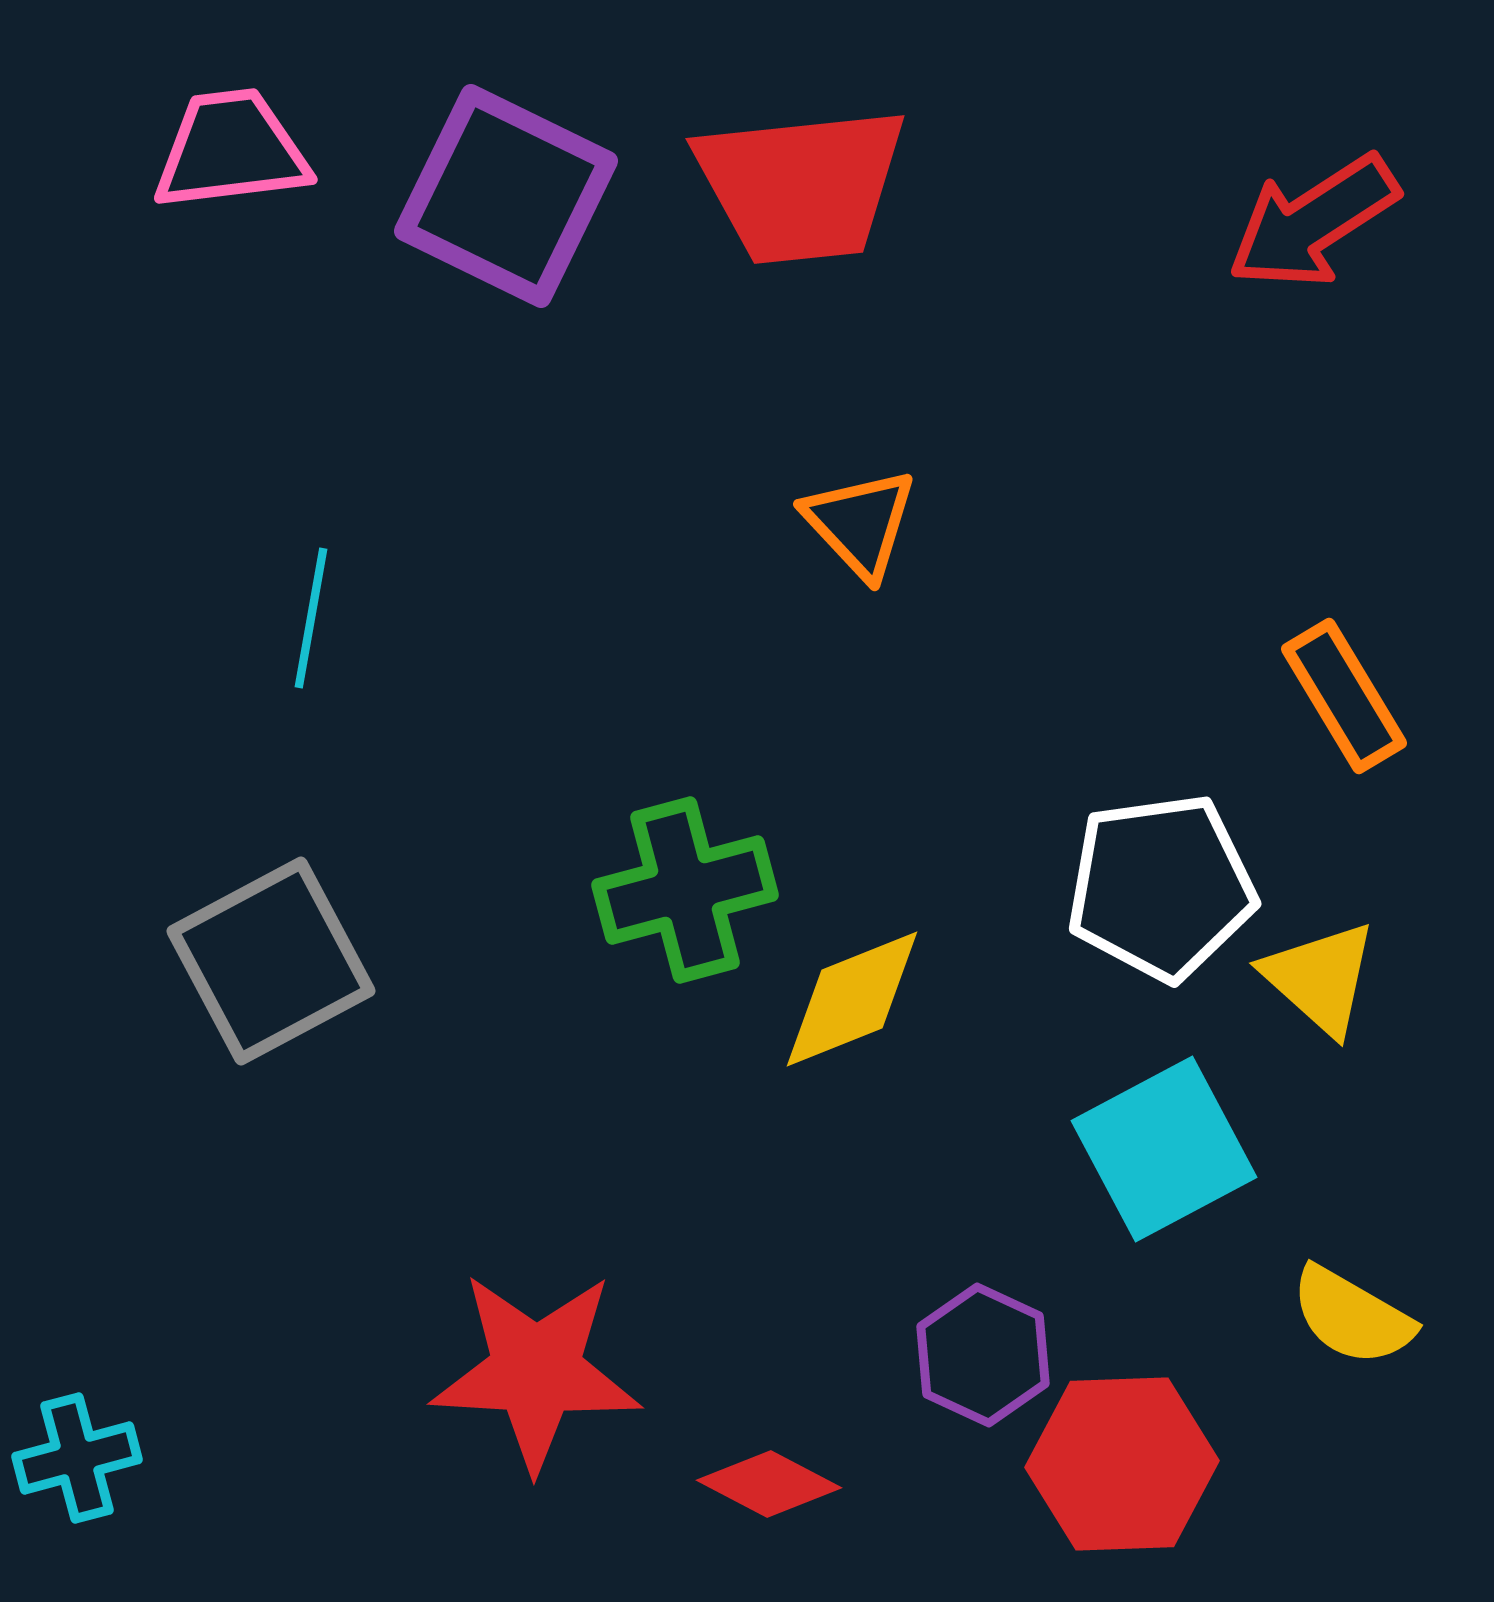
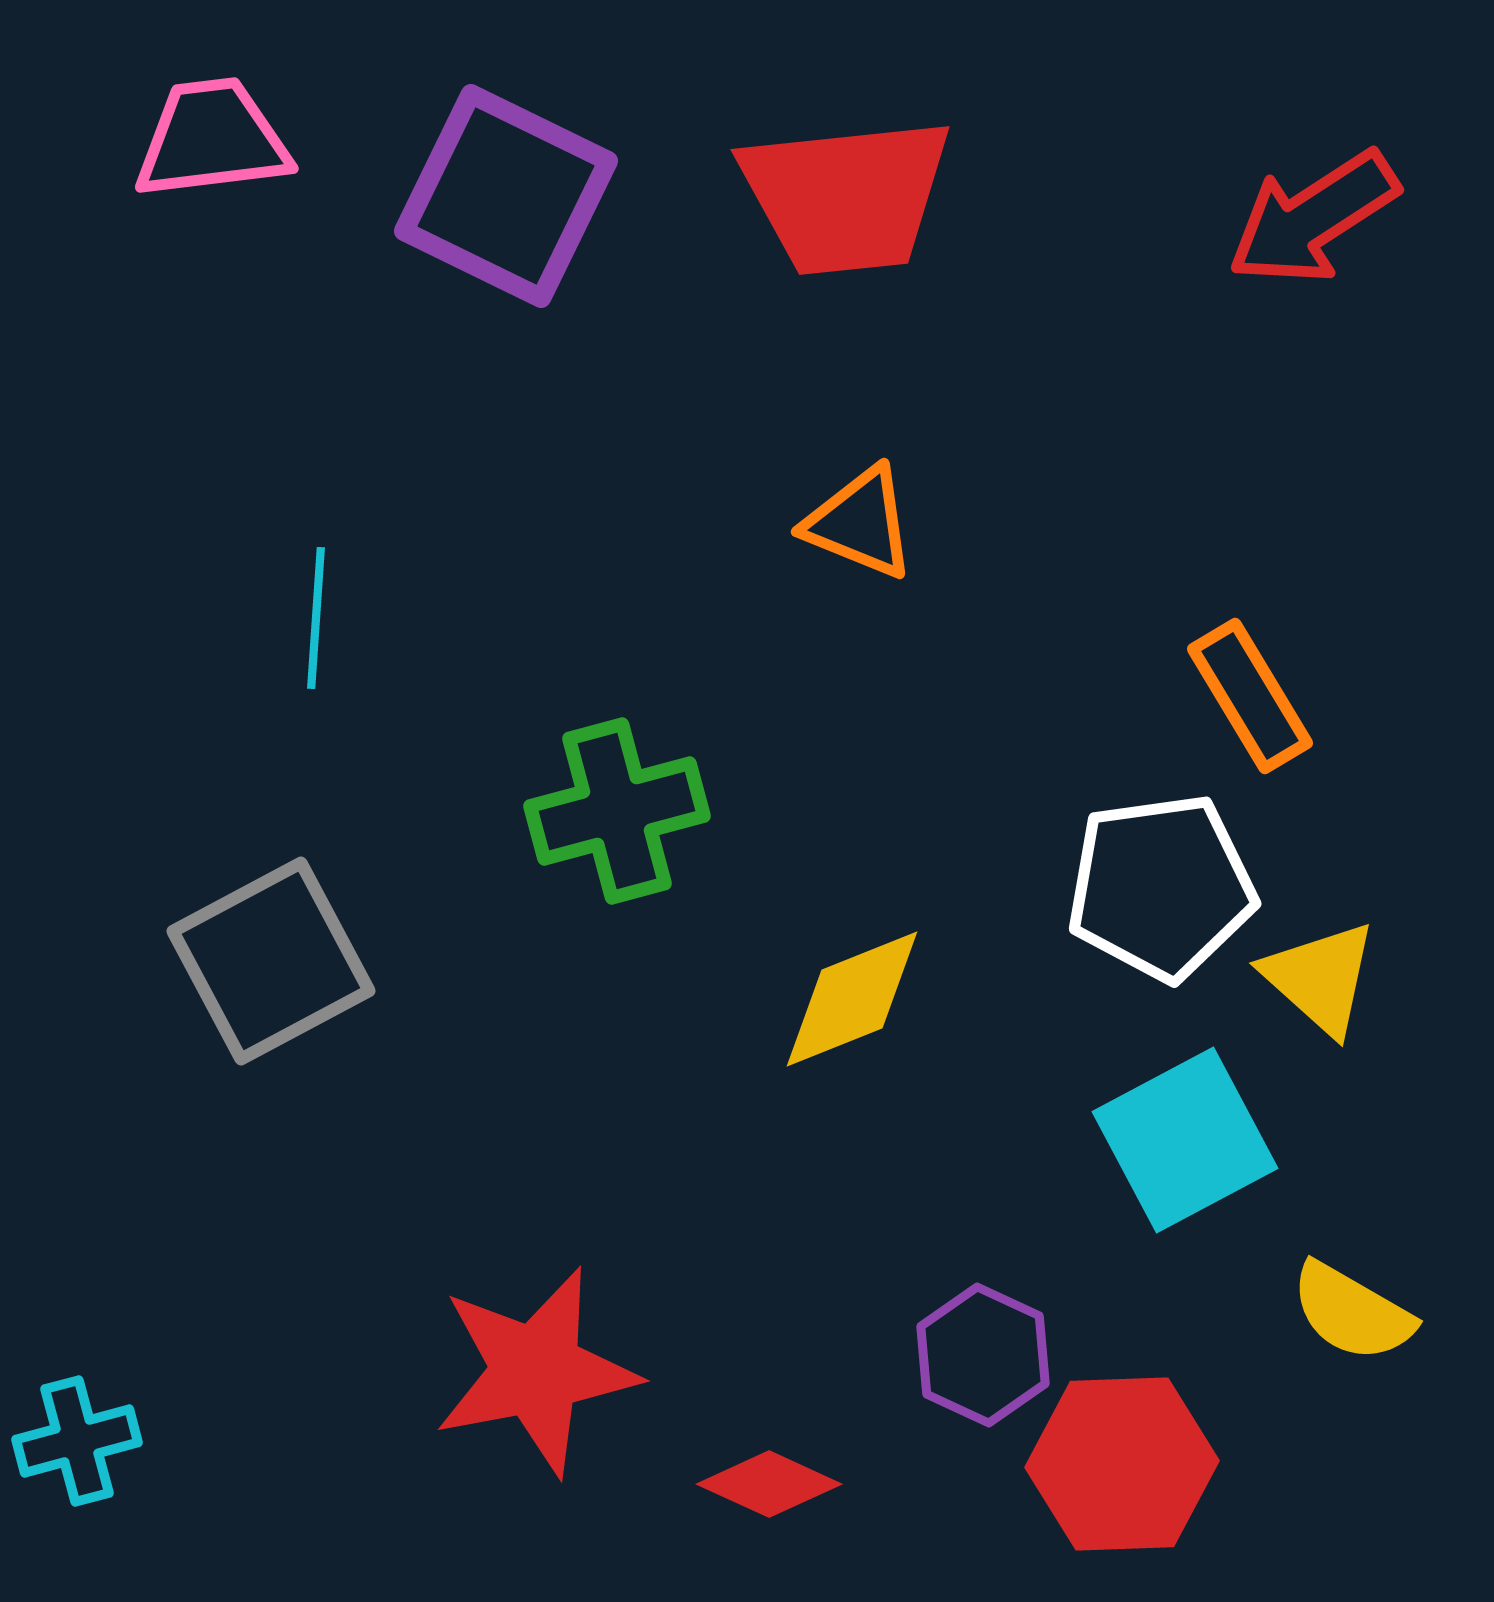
pink trapezoid: moved 19 px left, 11 px up
red trapezoid: moved 45 px right, 11 px down
red arrow: moved 4 px up
orange triangle: rotated 25 degrees counterclockwise
cyan line: moved 5 px right; rotated 6 degrees counterclockwise
orange rectangle: moved 94 px left
green cross: moved 68 px left, 79 px up
cyan square: moved 21 px right, 9 px up
yellow semicircle: moved 4 px up
red star: rotated 14 degrees counterclockwise
cyan cross: moved 17 px up
red diamond: rotated 3 degrees counterclockwise
